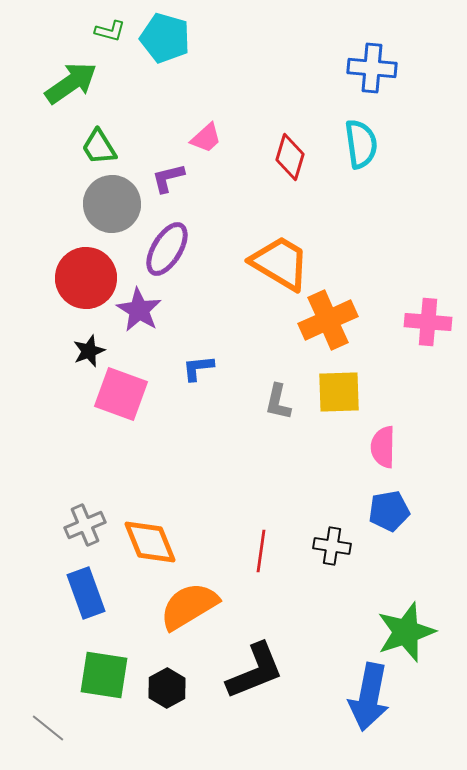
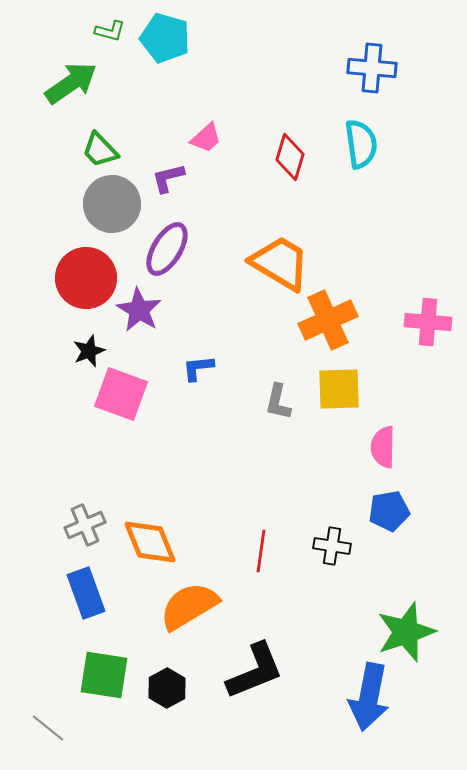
green trapezoid: moved 1 px right, 3 px down; rotated 12 degrees counterclockwise
yellow square: moved 3 px up
